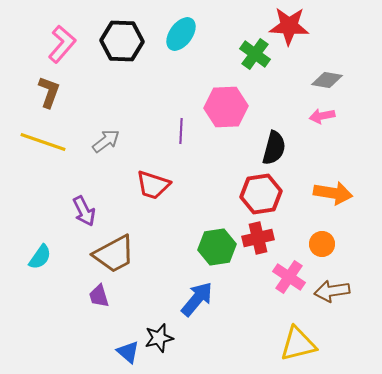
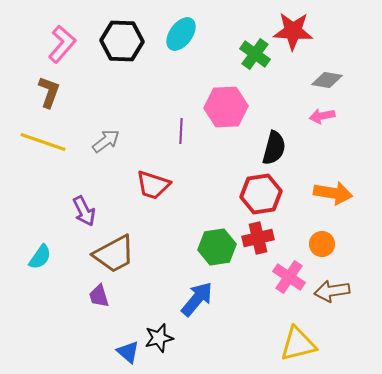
red star: moved 4 px right, 5 px down
